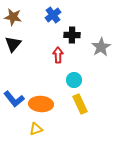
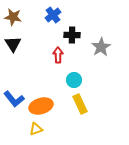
black triangle: rotated 12 degrees counterclockwise
orange ellipse: moved 2 px down; rotated 20 degrees counterclockwise
